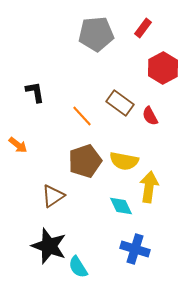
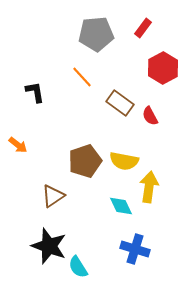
orange line: moved 39 px up
